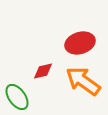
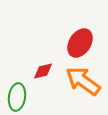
red ellipse: rotated 40 degrees counterclockwise
green ellipse: rotated 44 degrees clockwise
